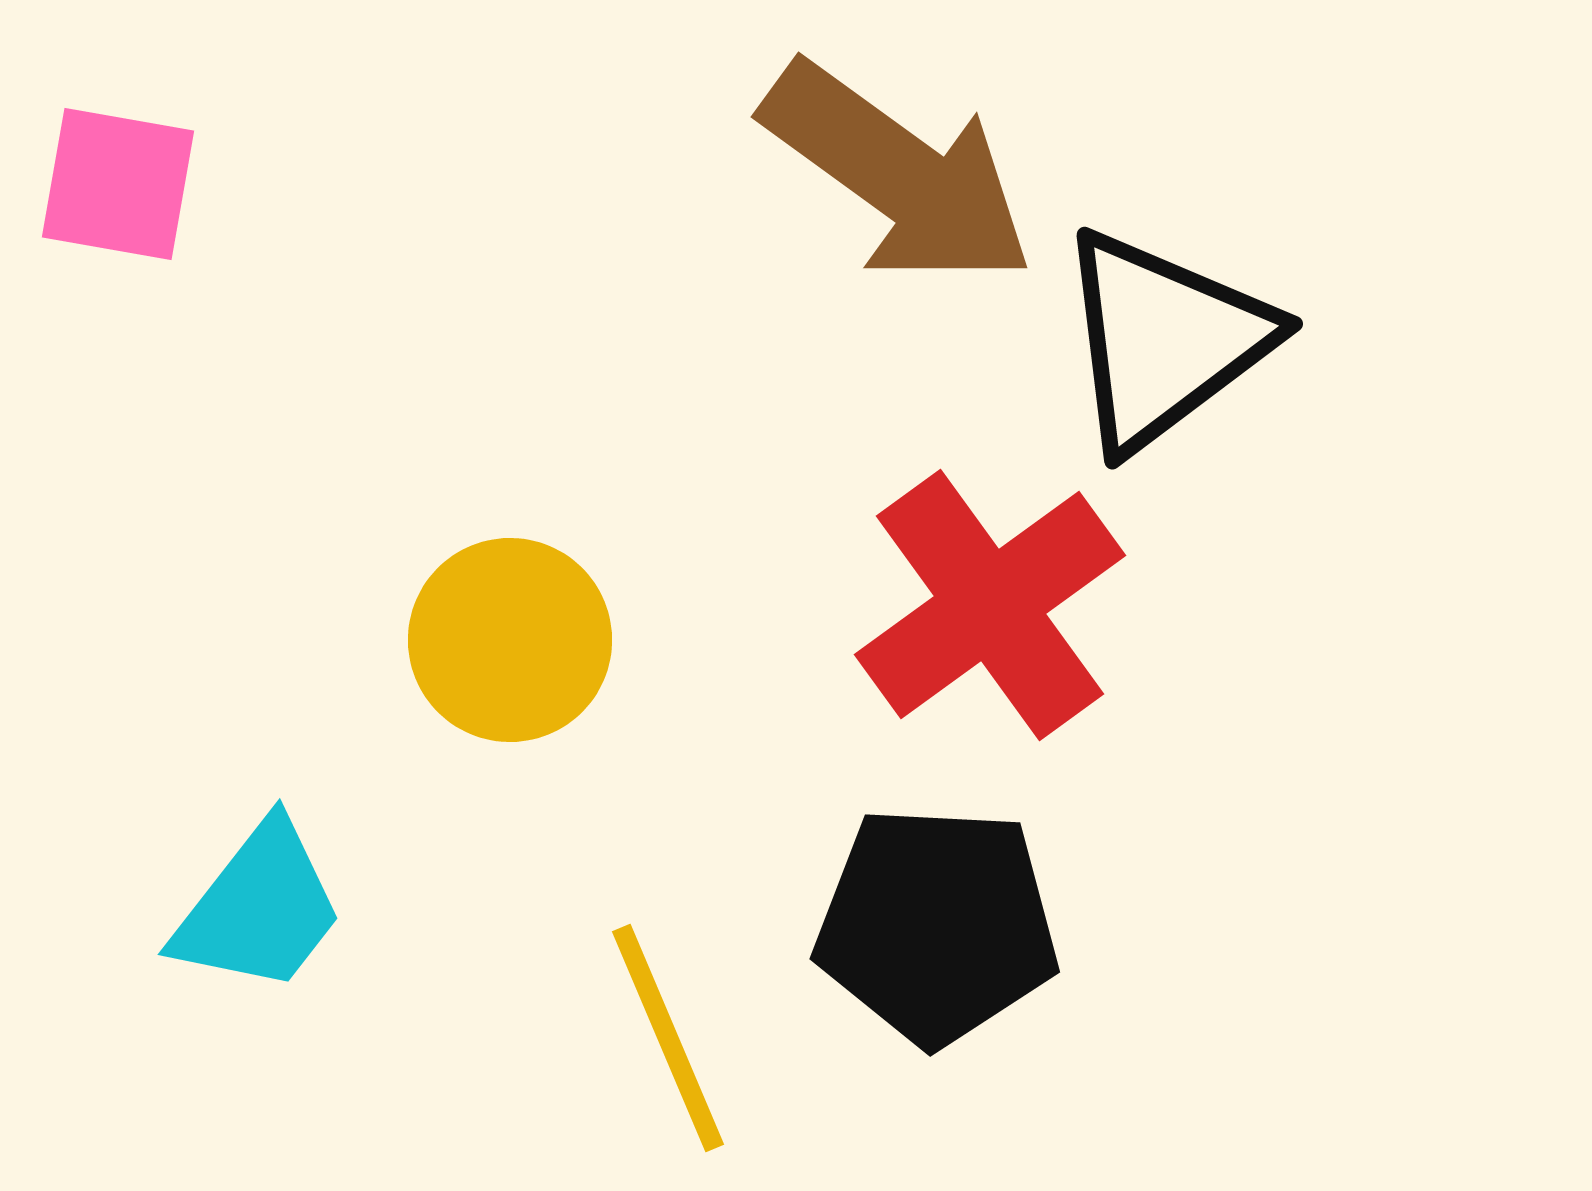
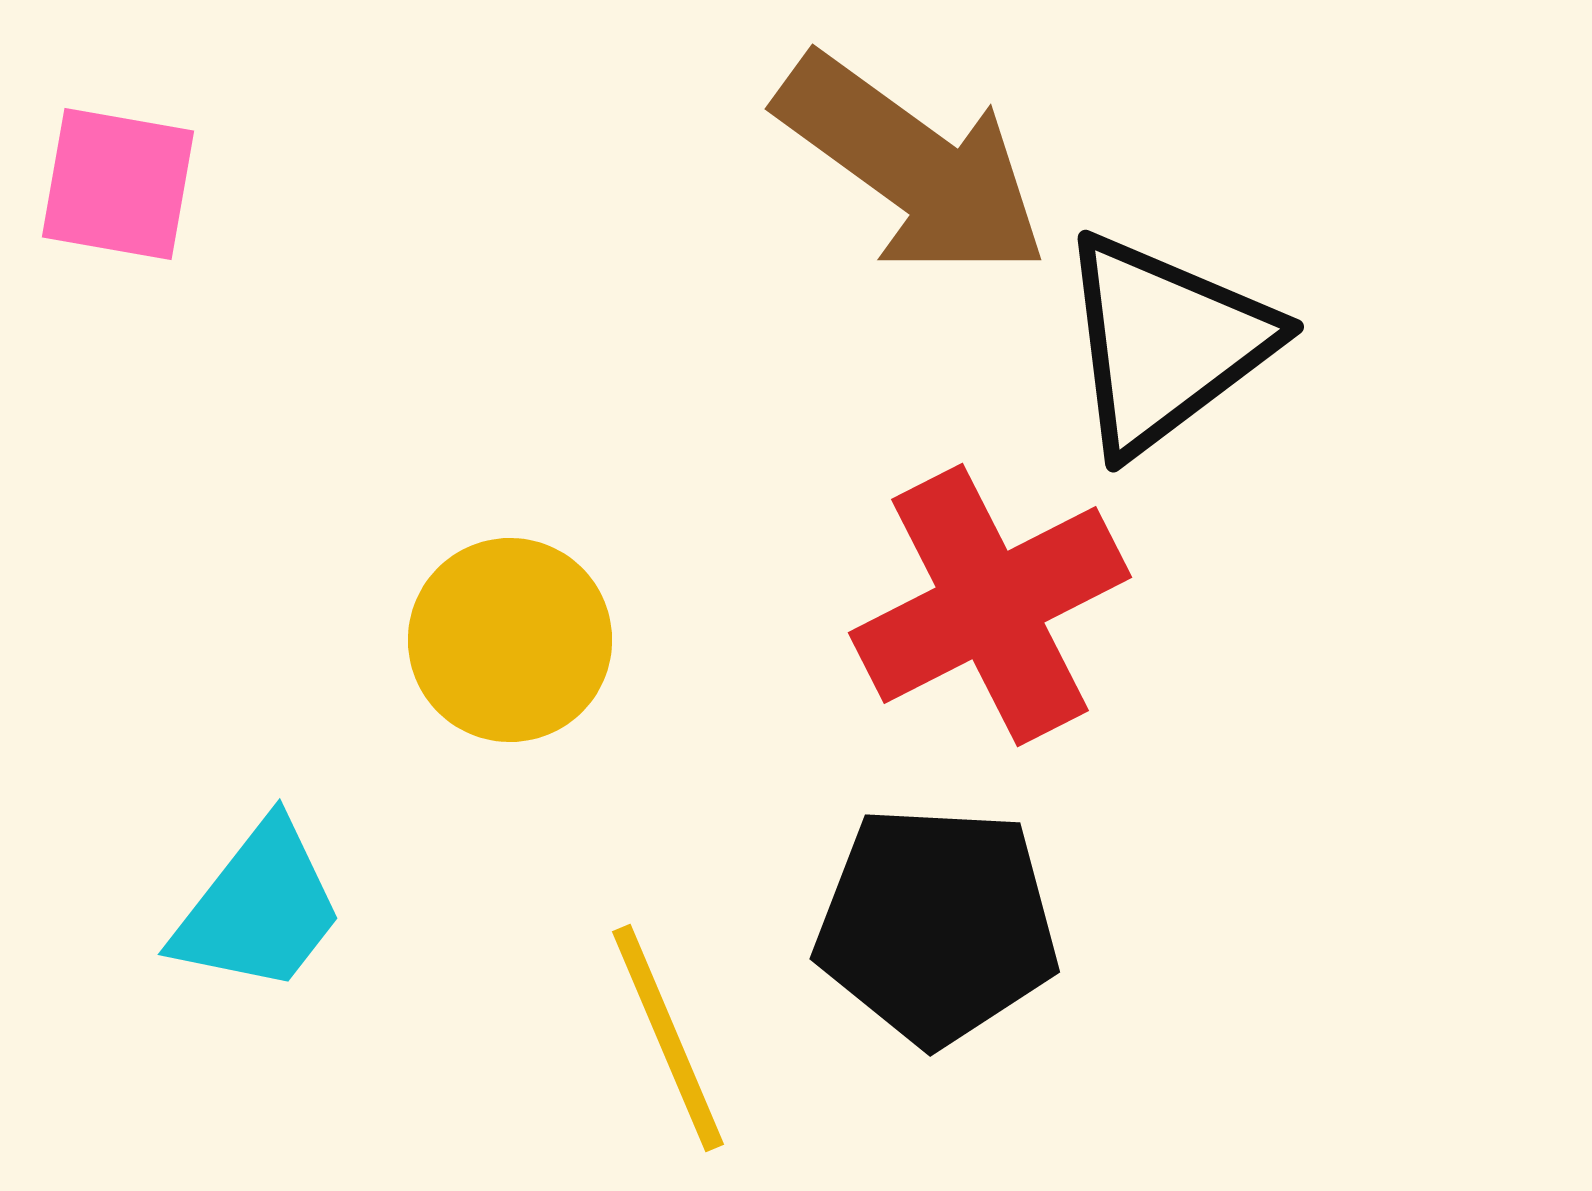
brown arrow: moved 14 px right, 8 px up
black triangle: moved 1 px right, 3 px down
red cross: rotated 9 degrees clockwise
